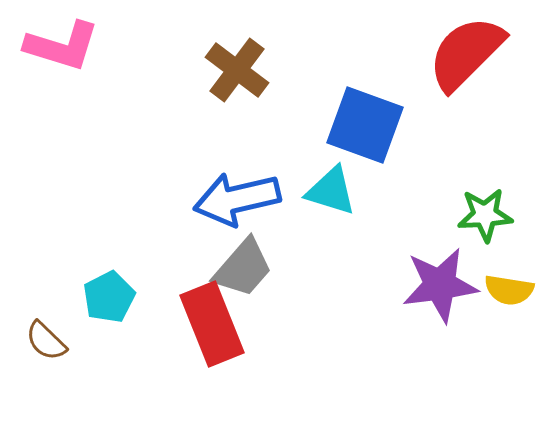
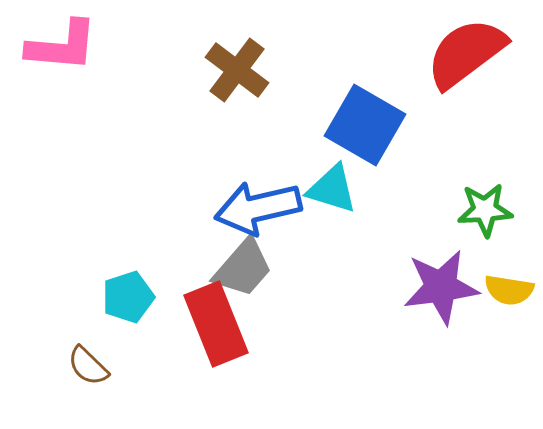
pink L-shape: rotated 12 degrees counterclockwise
red semicircle: rotated 8 degrees clockwise
blue square: rotated 10 degrees clockwise
cyan triangle: moved 1 px right, 2 px up
blue arrow: moved 21 px right, 9 px down
green star: moved 5 px up
purple star: moved 1 px right, 2 px down
cyan pentagon: moved 19 px right; rotated 9 degrees clockwise
red rectangle: moved 4 px right
brown semicircle: moved 42 px right, 25 px down
